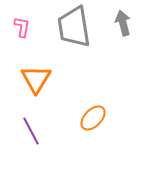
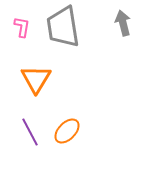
gray trapezoid: moved 11 px left
orange ellipse: moved 26 px left, 13 px down
purple line: moved 1 px left, 1 px down
